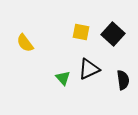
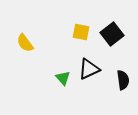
black square: moved 1 px left; rotated 10 degrees clockwise
